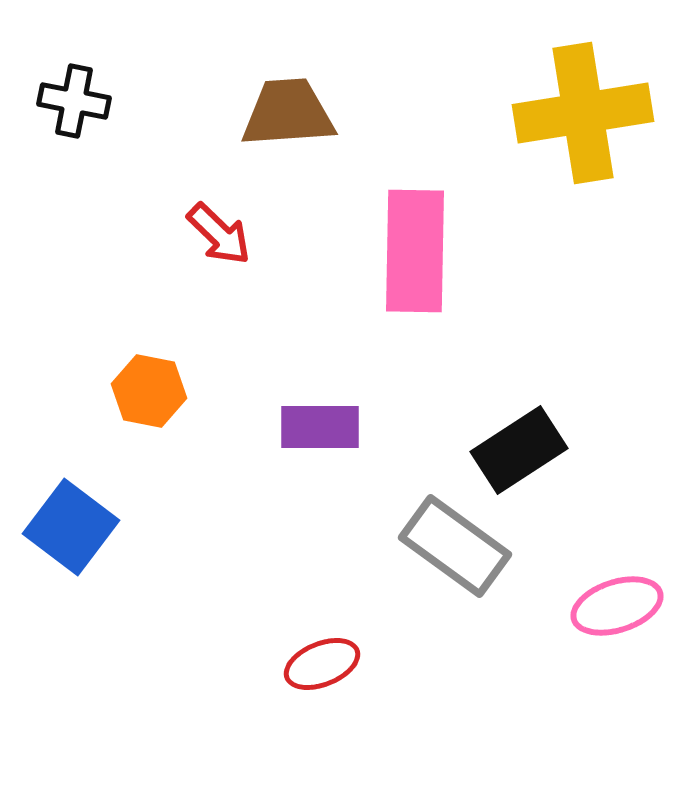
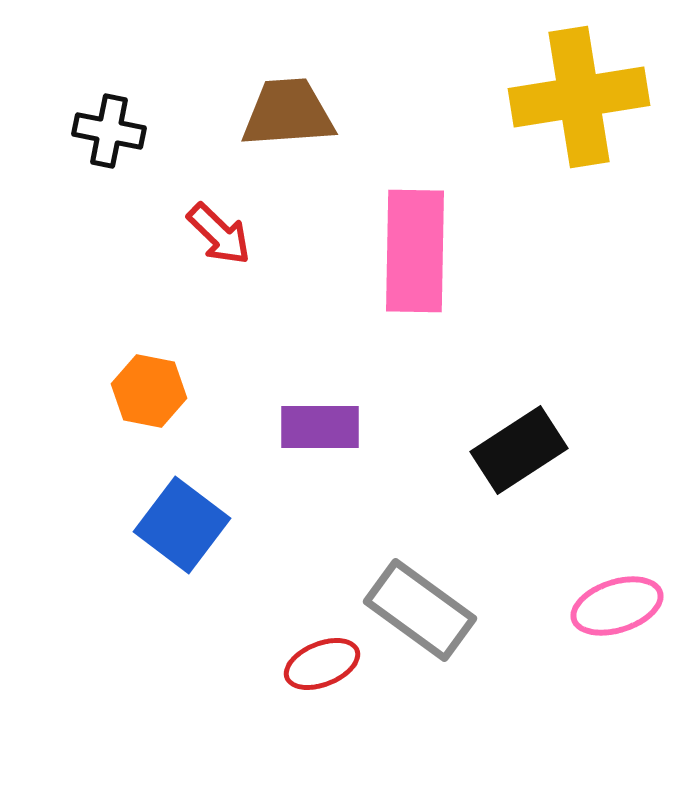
black cross: moved 35 px right, 30 px down
yellow cross: moved 4 px left, 16 px up
blue square: moved 111 px right, 2 px up
gray rectangle: moved 35 px left, 64 px down
